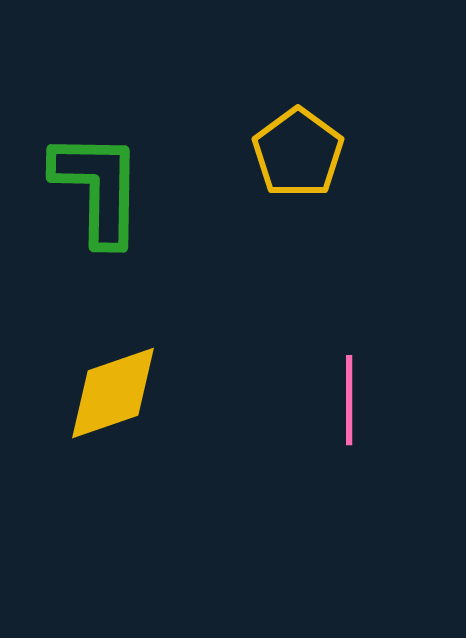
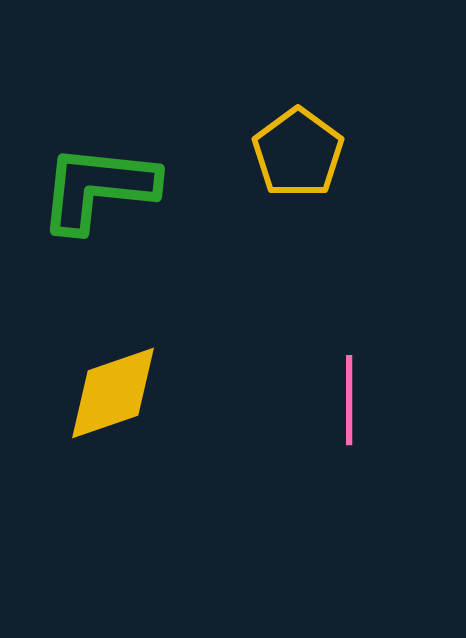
green L-shape: rotated 85 degrees counterclockwise
